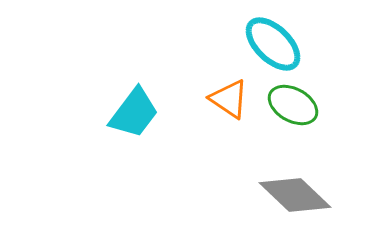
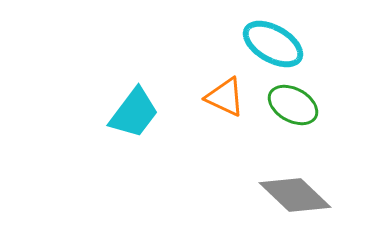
cyan ellipse: rotated 14 degrees counterclockwise
orange triangle: moved 4 px left, 2 px up; rotated 9 degrees counterclockwise
